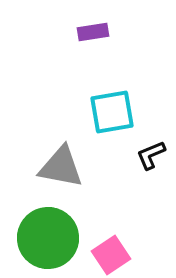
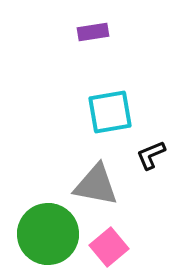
cyan square: moved 2 px left
gray triangle: moved 35 px right, 18 px down
green circle: moved 4 px up
pink square: moved 2 px left, 8 px up; rotated 6 degrees counterclockwise
